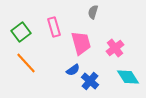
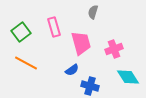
pink cross: moved 1 px left, 1 px down; rotated 18 degrees clockwise
orange line: rotated 20 degrees counterclockwise
blue semicircle: moved 1 px left
blue cross: moved 5 px down; rotated 24 degrees counterclockwise
